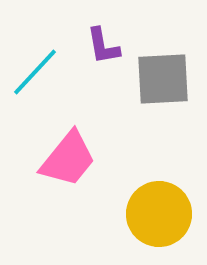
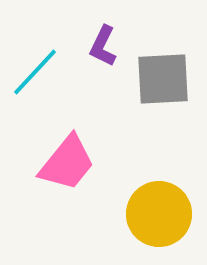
purple L-shape: rotated 36 degrees clockwise
pink trapezoid: moved 1 px left, 4 px down
